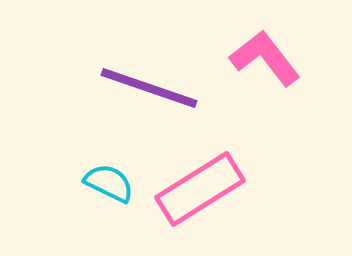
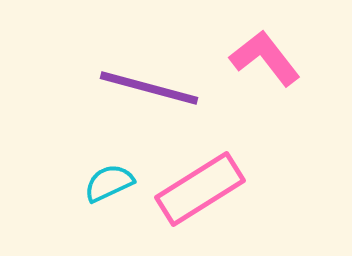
purple line: rotated 4 degrees counterclockwise
cyan semicircle: rotated 51 degrees counterclockwise
